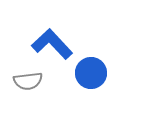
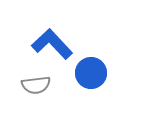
gray semicircle: moved 8 px right, 4 px down
